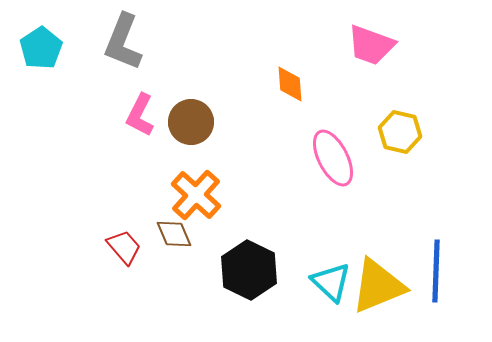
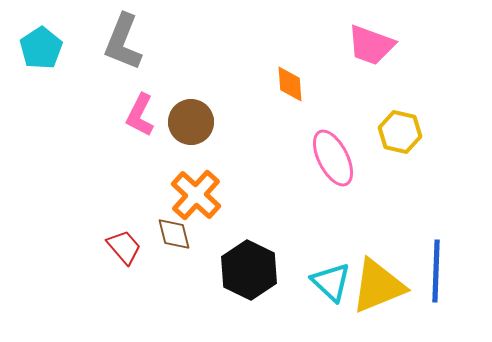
brown diamond: rotated 9 degrees clockwise
